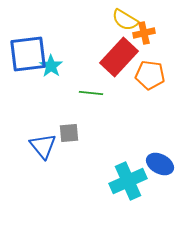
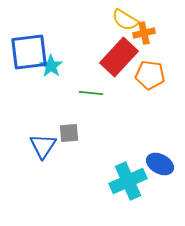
blue square: moved 1 px right, 2 px up
blue triangle: rotated 12 degrees clockwise
